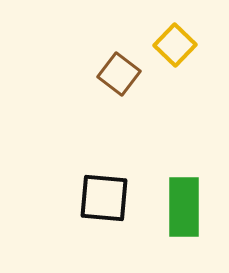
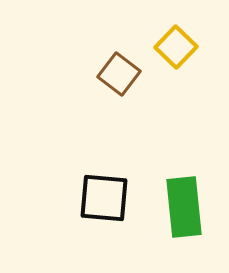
yellow square: moved 1 px right, 2 px down
green rectangle: rotated 6 degrees counterclockwise
